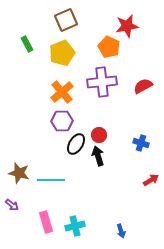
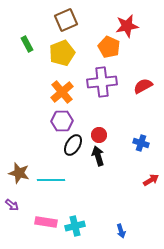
black ellipse: moved 3 px left, 1 px down
pink rectangle: rotated 65 degrees counterclockwise
